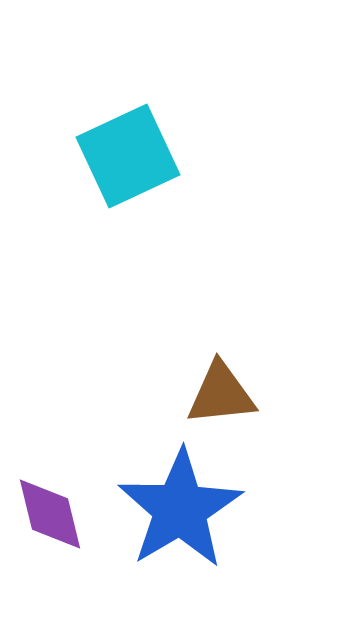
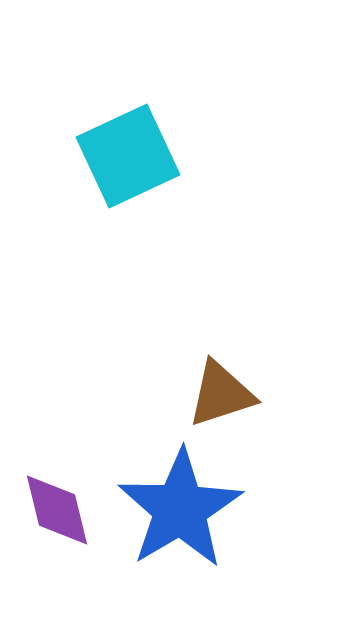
brown triangle: rotated 12 degrees counterclockwise
purple diamond: moved 7 px right, 4 px up
